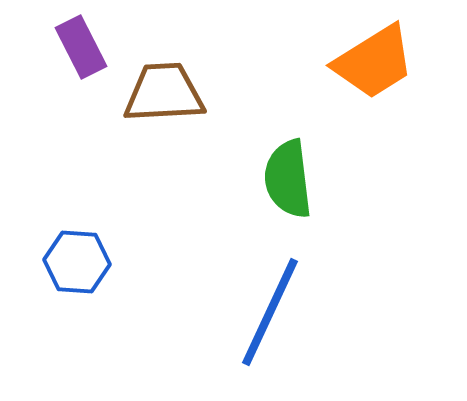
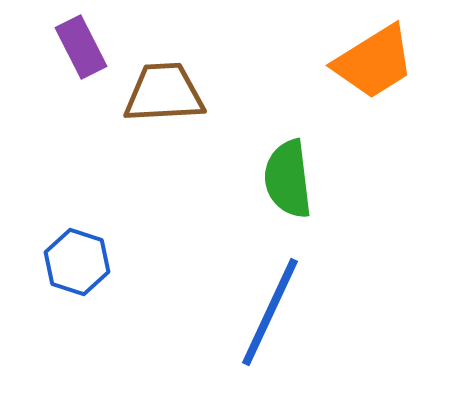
blue hexagon: rotated 14 degrees clockwise
